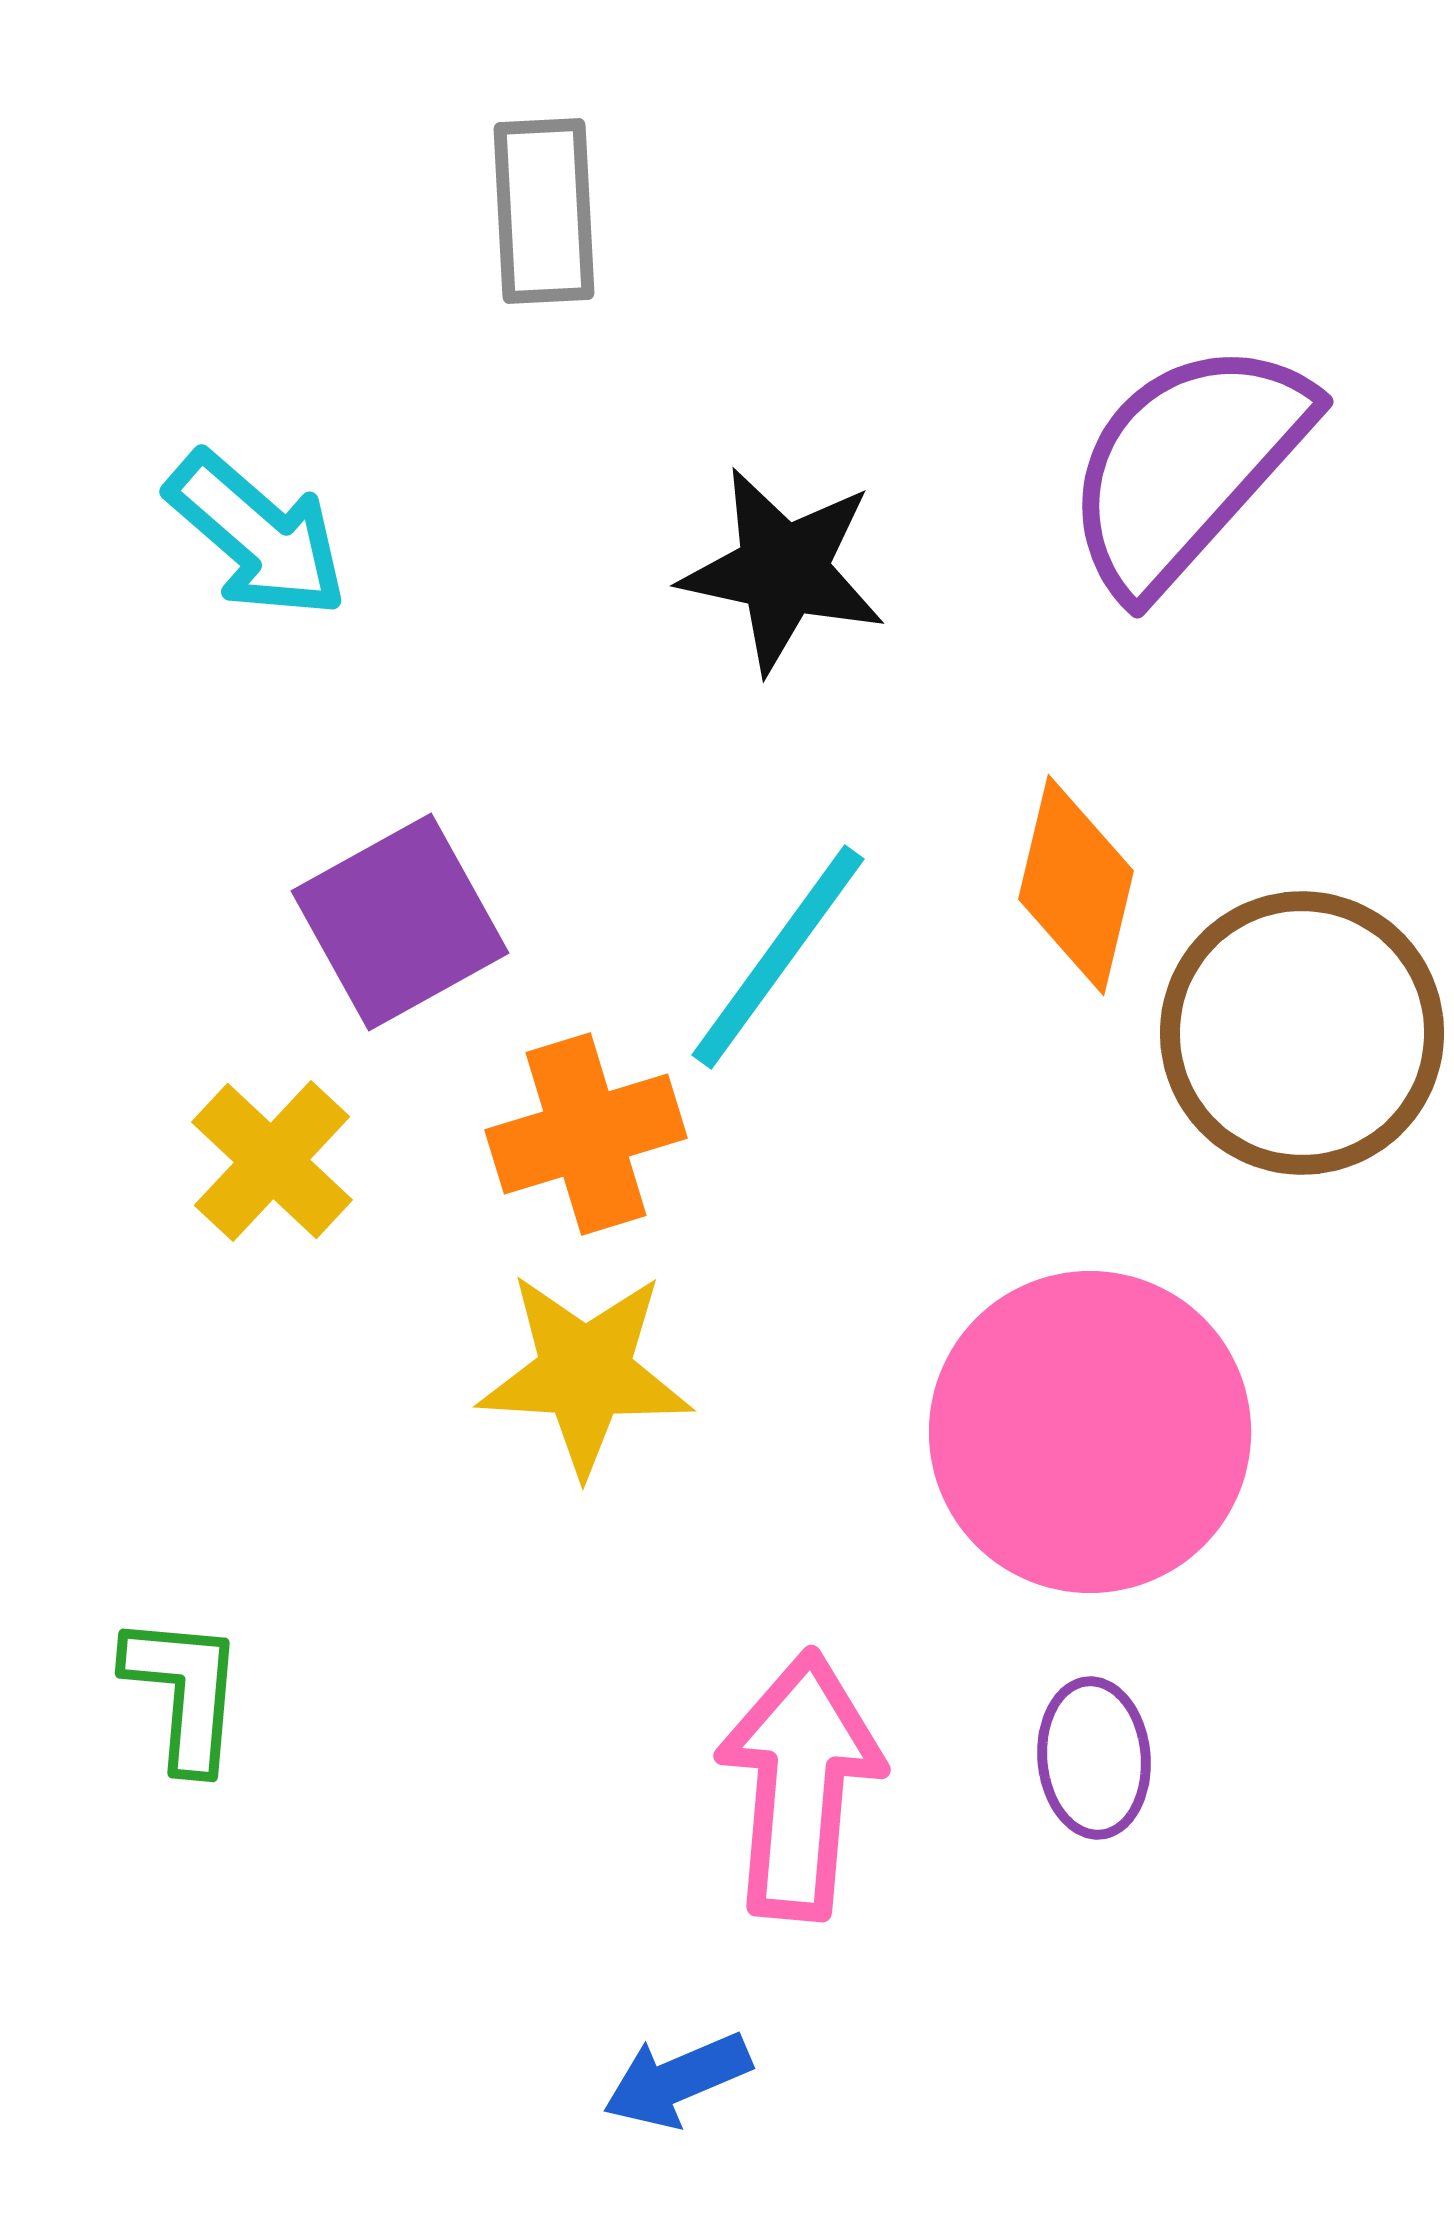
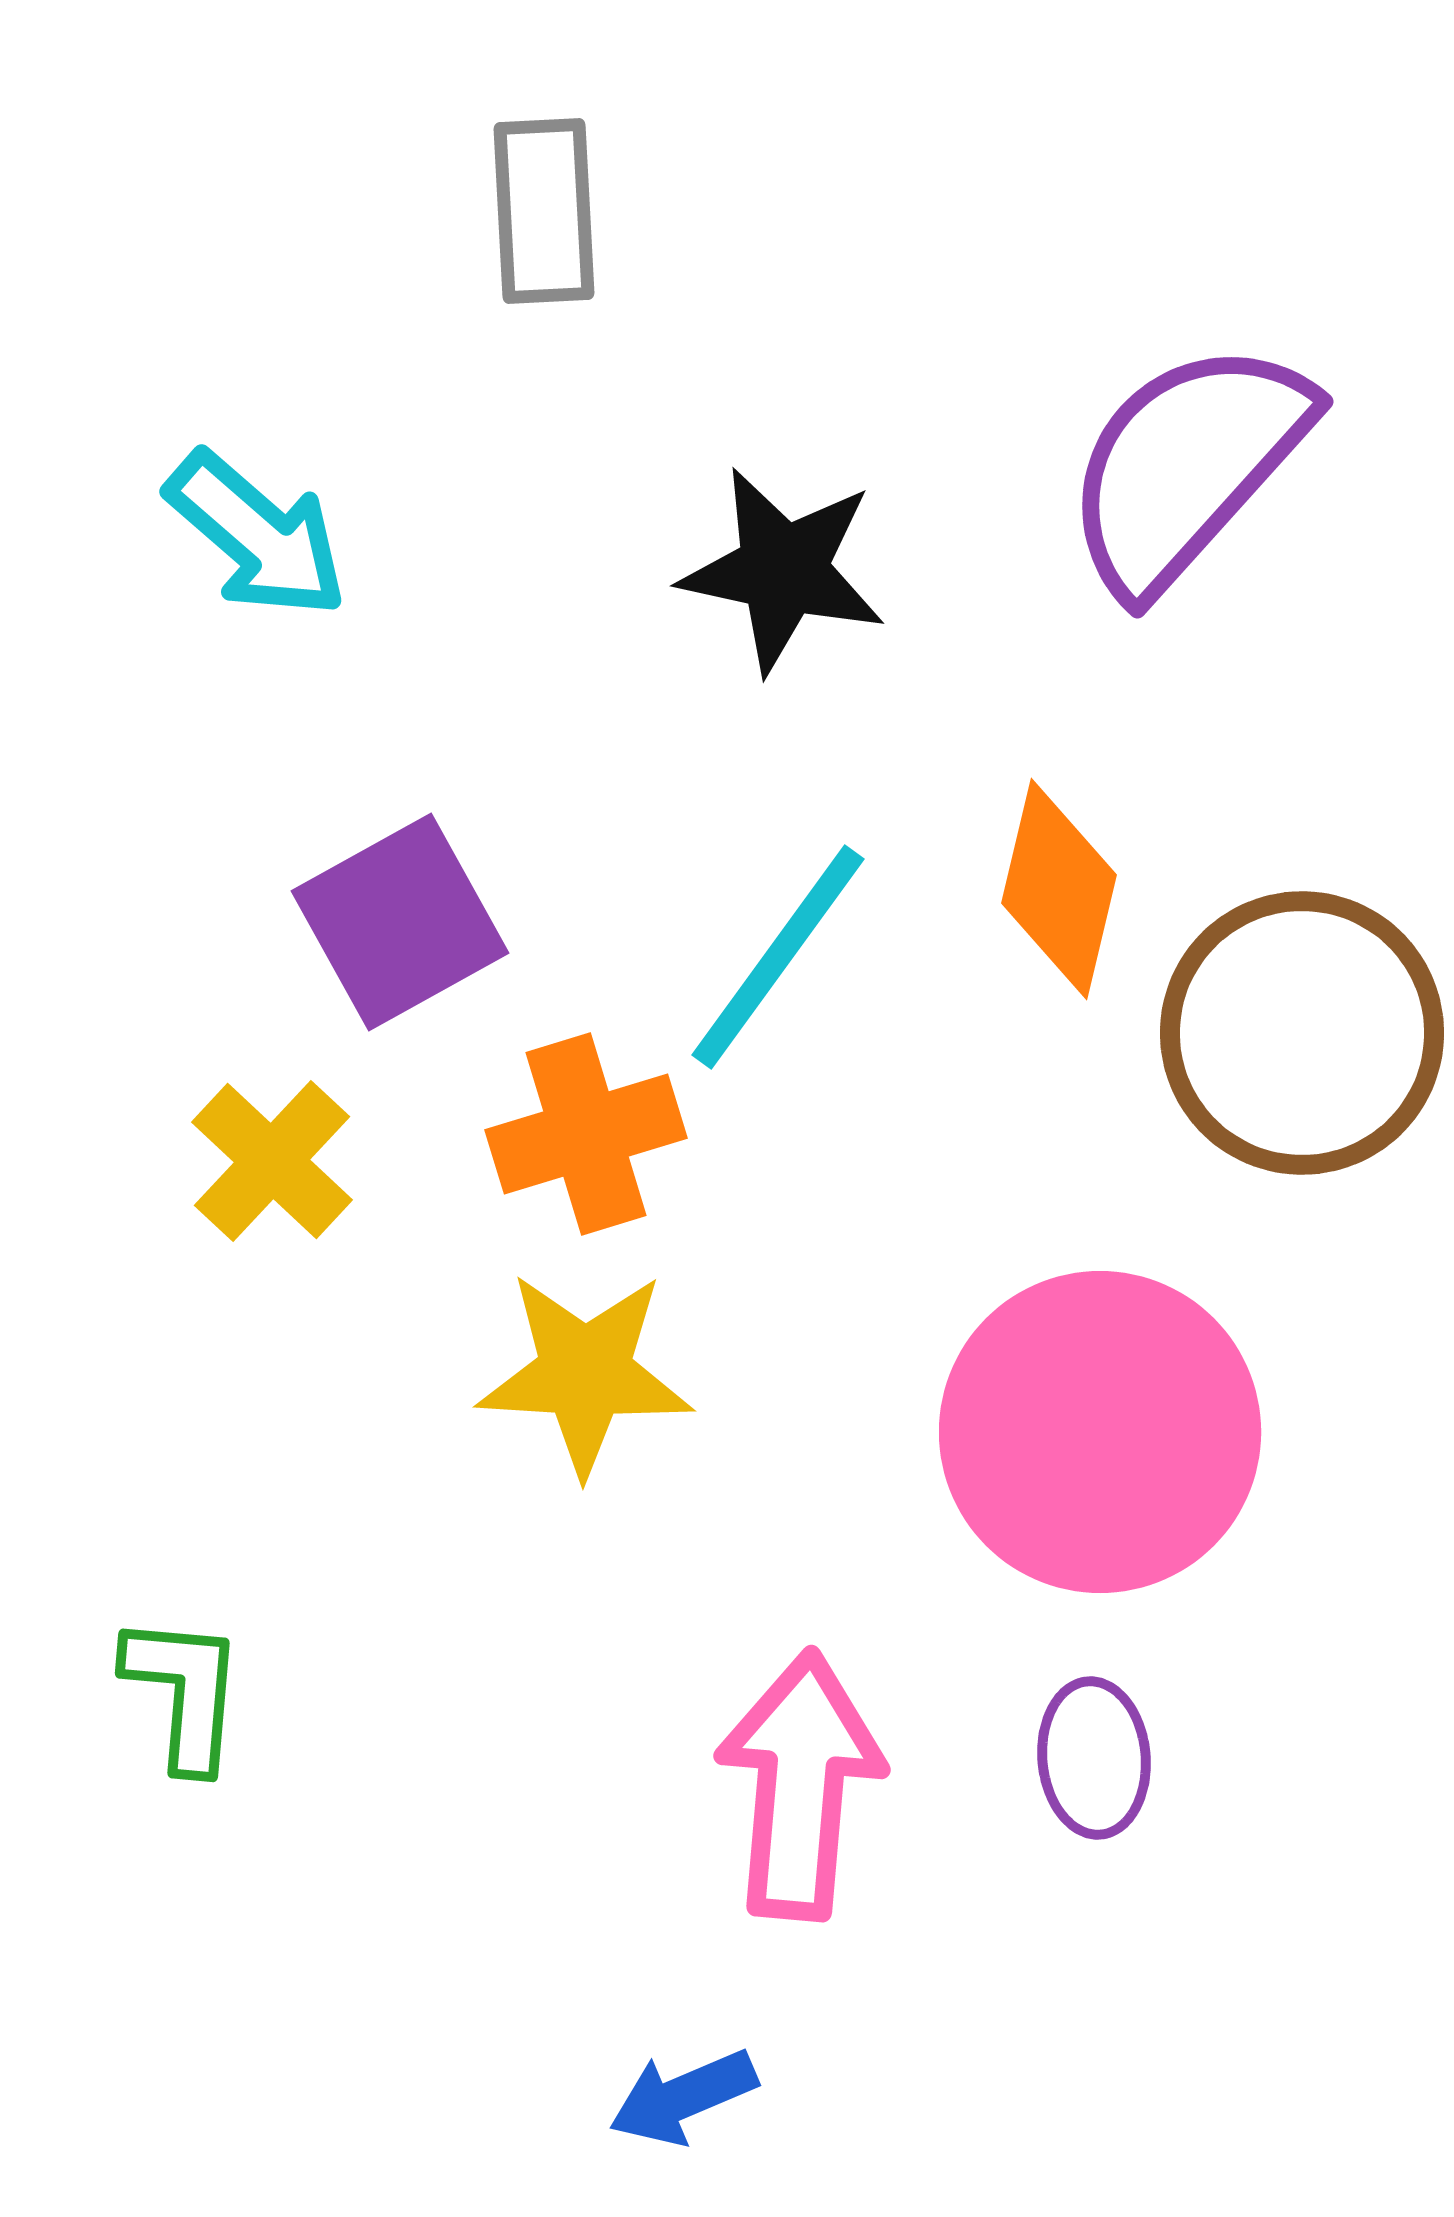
orange diamond: moved 17 px left, 4 px down
pink circle: moved 10 px right
blue arrow: moved 6 px right, 17 px down
